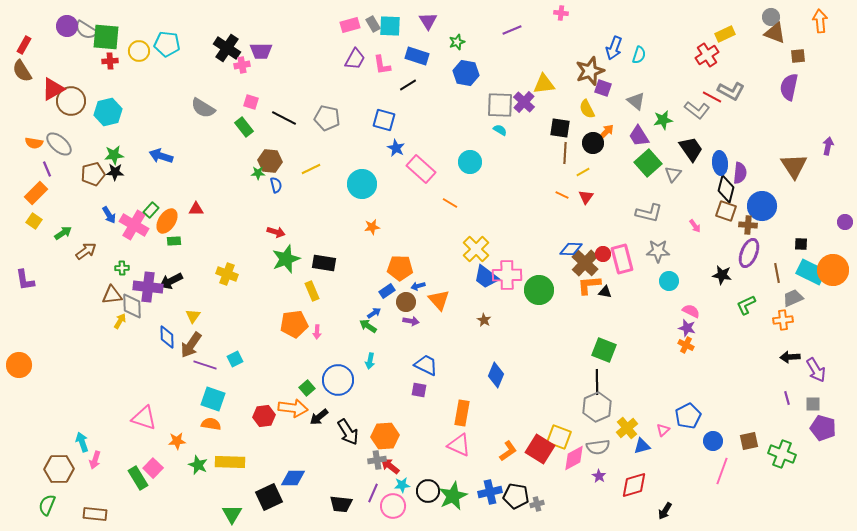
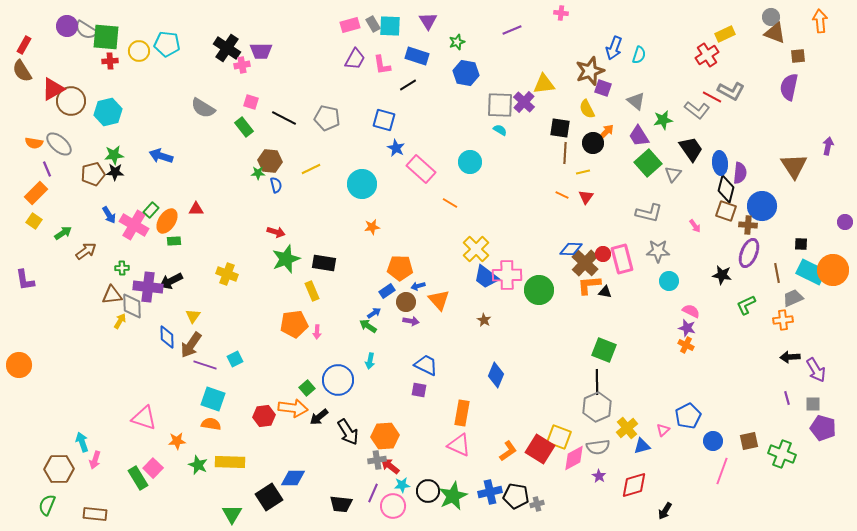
yellow line at (583, 172): rotated 16 degrees clockwise
black square at (269, 497): rotated 8 degrees counterclockwise
